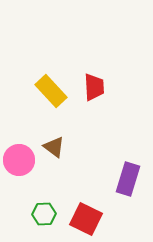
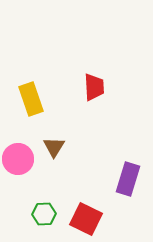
yellow rectangle: moved 20 px left, 8 px down; rotated 24 degrees clockwise
brown triangle: rotated 25 degrees clockwise
pink circle: moved 1 px left, 1 px up
